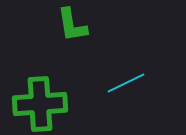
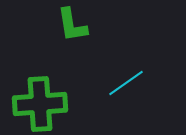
cyan line: rotated 9 degrees counterclockwise
